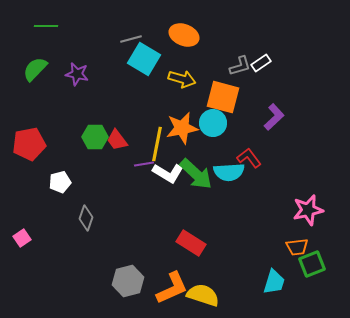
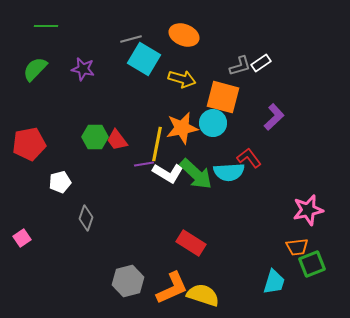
purple star: moved 6 px right, 5 px up
